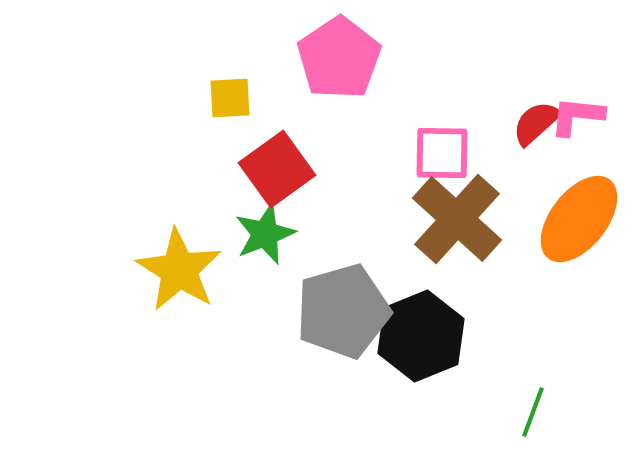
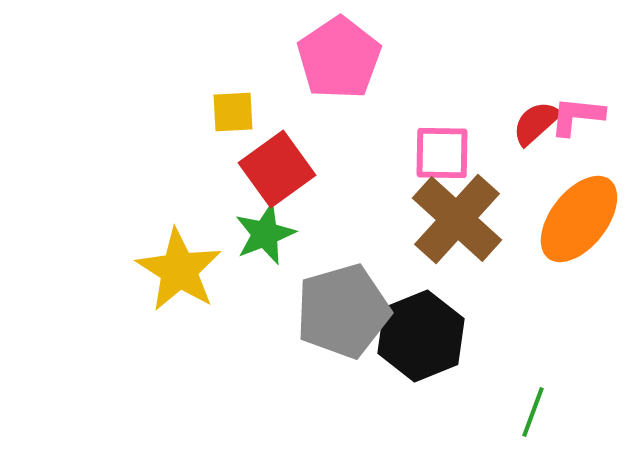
yellow square: moved 3 px right, 14 px down
